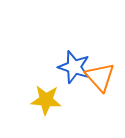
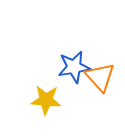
blue star: rotated 28 degrees counterclockwise
